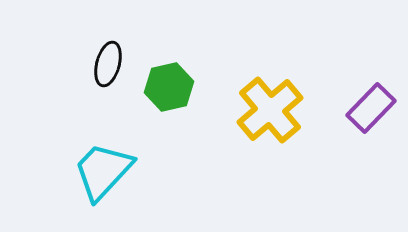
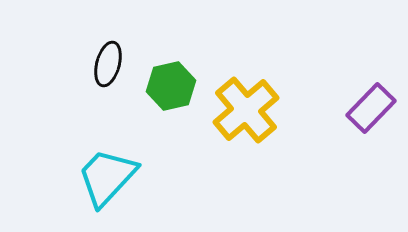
green hexagon: moved 2 px right, 1 px up
yellow cross: moved 24 px left
cyan trapezoid: moved 4 px right, 6 px down
